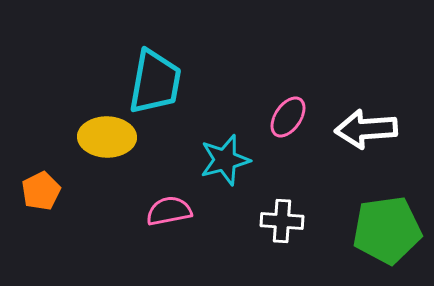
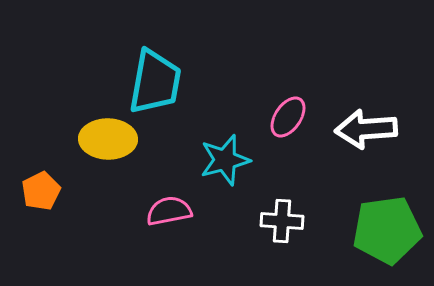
yellow ellipse: moved 1 px right, 2 px down
